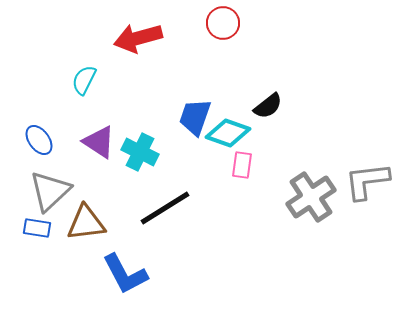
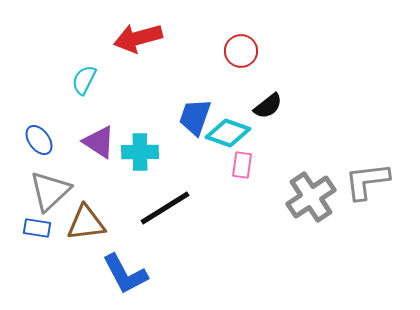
red circle: moved 18 px right, 28 px down
cyan cross: rotated 27 degrees counterclockwise
